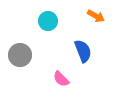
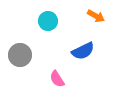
blue semicircle: rotated 85 degrees clockwise
pink semicircle: moved 4 px left; rotated 12 degrees clockwise
